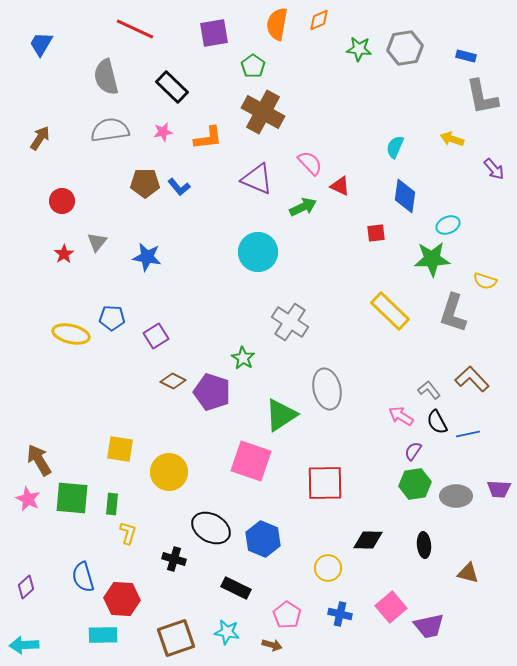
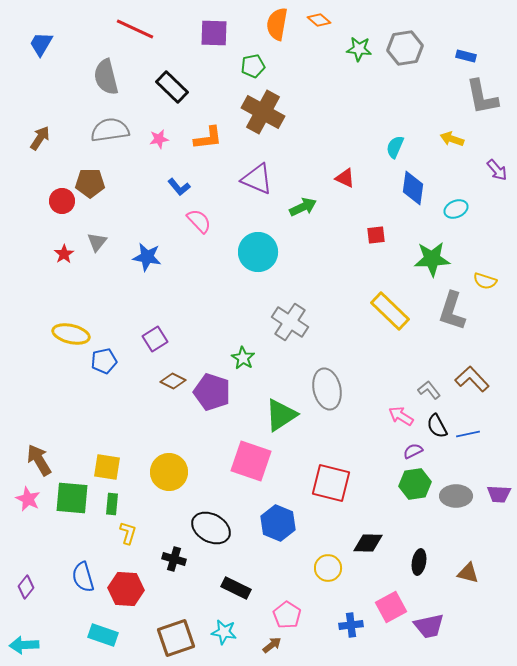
orange diamond at (319, 20): rotated 65 degrees clockwise
purple square at (214, 33): rotated 12 degrees clockwise
green pentagon at (253, 66): rotated 25 degrees clockwise
pink star at (163, 132): moved 4 px left, 7 px down
pink semicircle at (310, 163): moved 111 px left, 58 px down
purple arrow at (494, 169): moved 3 px right, 1 px down
brown pentagon at (145, 183): moved 55 px left
red triangle at (340, 186): moved 5 px right, 8 px up
blue diamond at (405, 196): moved 8 px right, 8 px up
cyan ellipse at (448, 225): moved 8 px right, 16 px up
red square at (376, 233): moved 2 px down
gray L-shape at (453, 313): moved 1 px left, 2 px up
blue pentagon at (112, 318): moved 8 px left, 43 px down; rotated 15 degrees counterclockwise
purple square at (156, 336): moved 1 px left, 3 px down
black semicircle at (437, 422): moved 4 px down
yellow square at (120, 449): moved 13 px left, 18 px down
purple semicircle at (413, 451): rotated 30 degrees clockwise
red square at (325, 483): moved 6 px right; rotated 15 degrees clockwise
purple trapezoid at (499, 489): moved 5 px down
blue hexagon at (263, 539): moved 15 px right, 16 px up
black diamond at (368, 540): moved 3 px down
black ellipse at (424, 545): moved 5 px left, 17 px down; rotated 15 degrees clockwise
purple diamond at (26, 587): rotated 10 degrees counterclockwise
red hexagon at (122, 599): moved 4 px right, 10 px up
pink square at (391, 607): rotated 12 degrees clockwise
blue cross at (340, 614): moved 11 px right, 11 px down; rotated 20 degrees counterclockwise
cyan star at (227, 632): moved 3 px left
cyan rectangle at (103, 635): rotated 20 degrees clockwise
brown arrow at (272, 645): rotated 54 degrees counterclockwise
